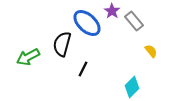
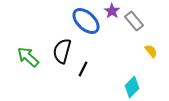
blue ellipse: moved 1 px left, 2 px up
black semicircle: moved 7 px down
green arrow: rotated 70 degrees clockwise
